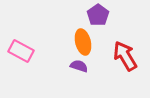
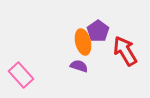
purple pentagon: moved 16 px down
pink rectangle: moved 24 px down; rotated 20 degrees clockwise
red arrow: moved 5 px up
